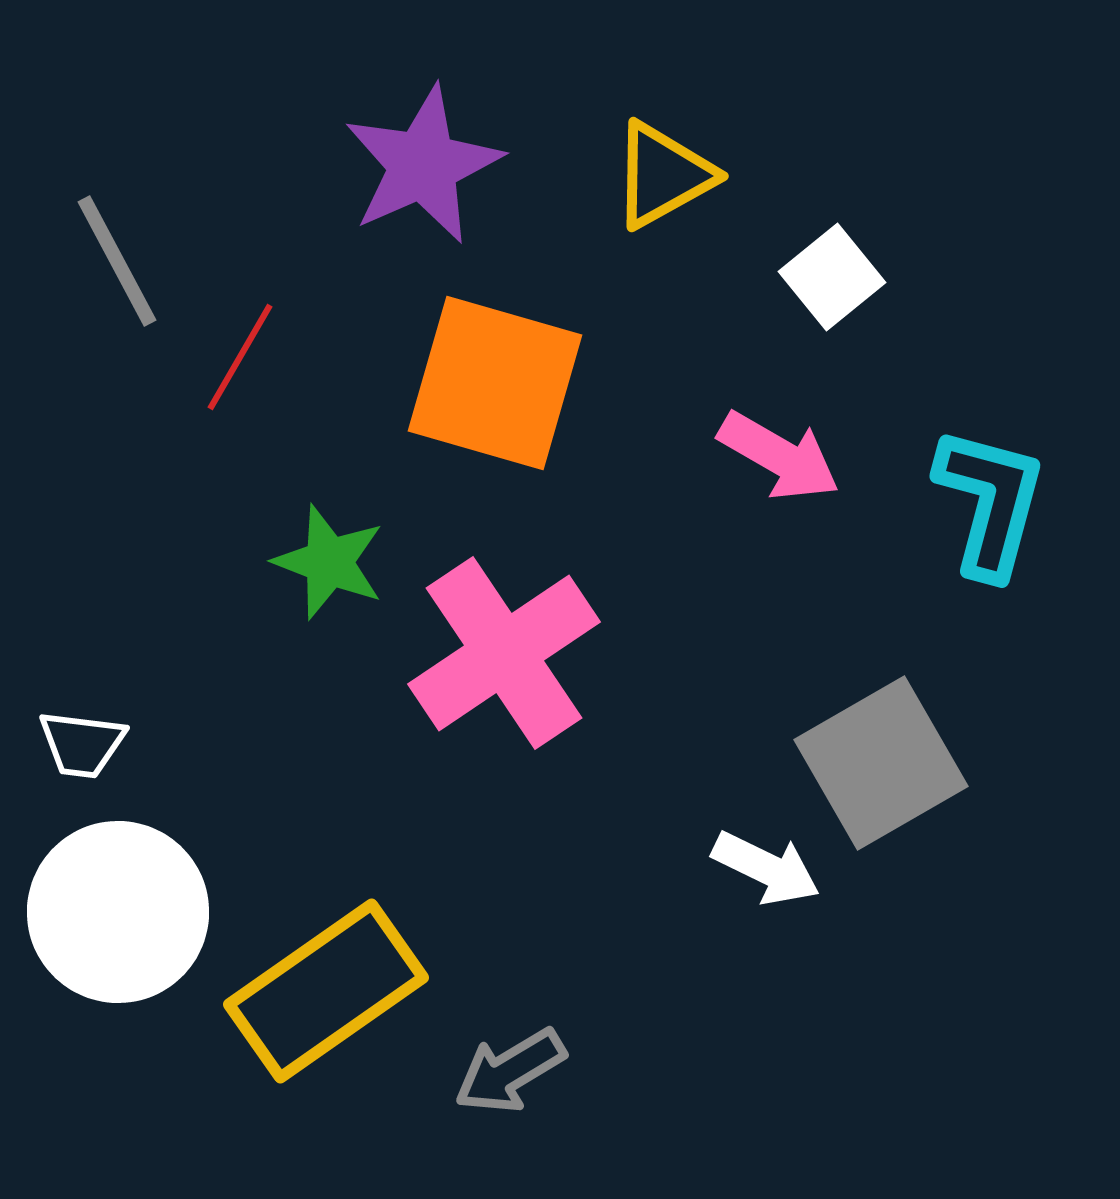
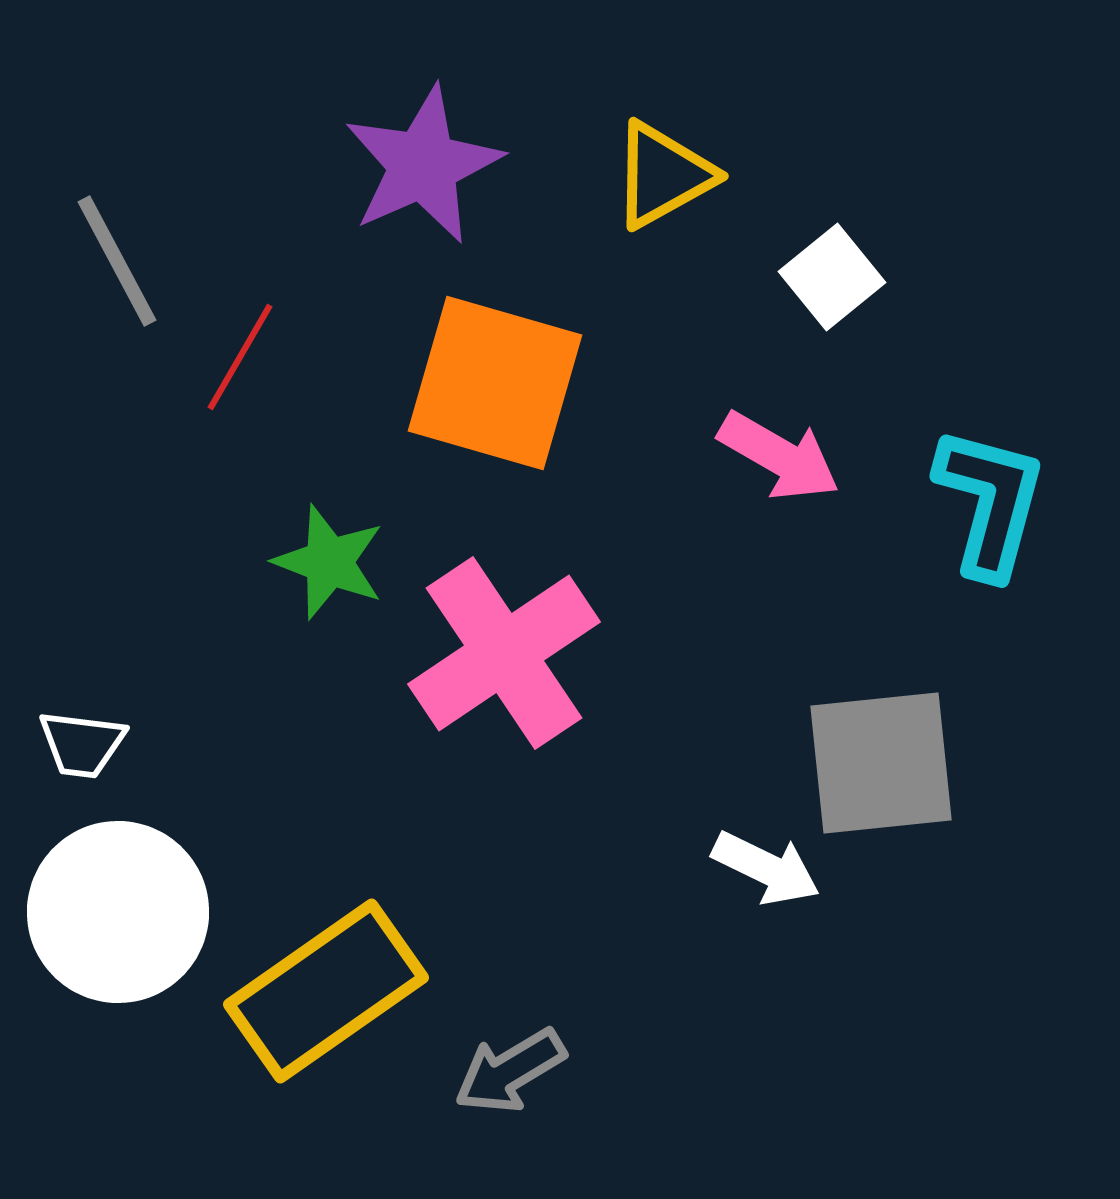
gray square: rotated 24 degrees clockwise
